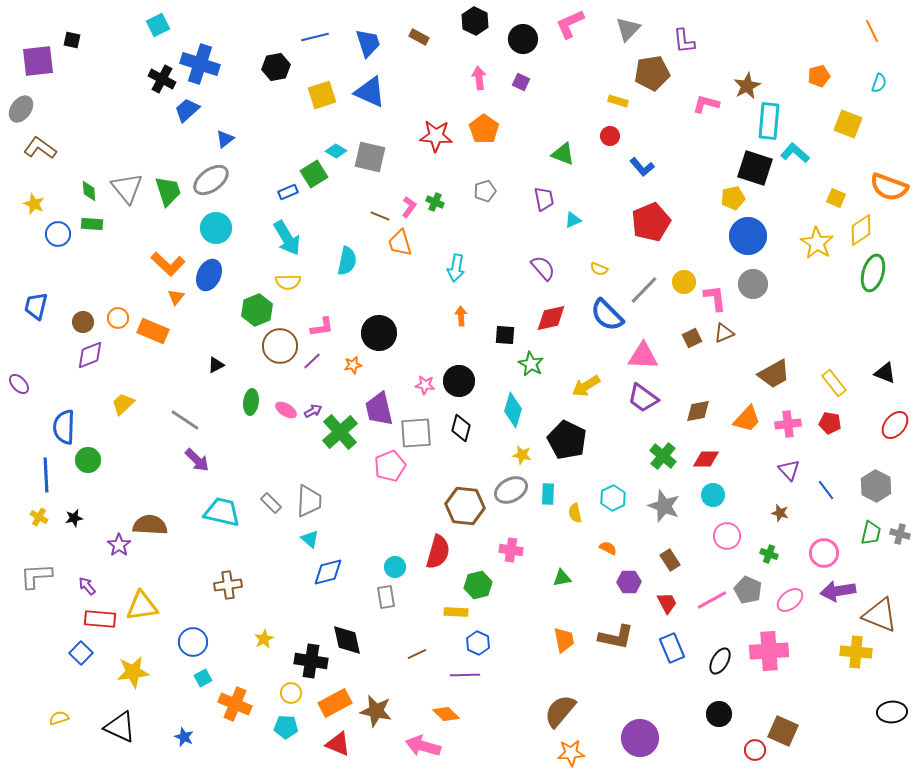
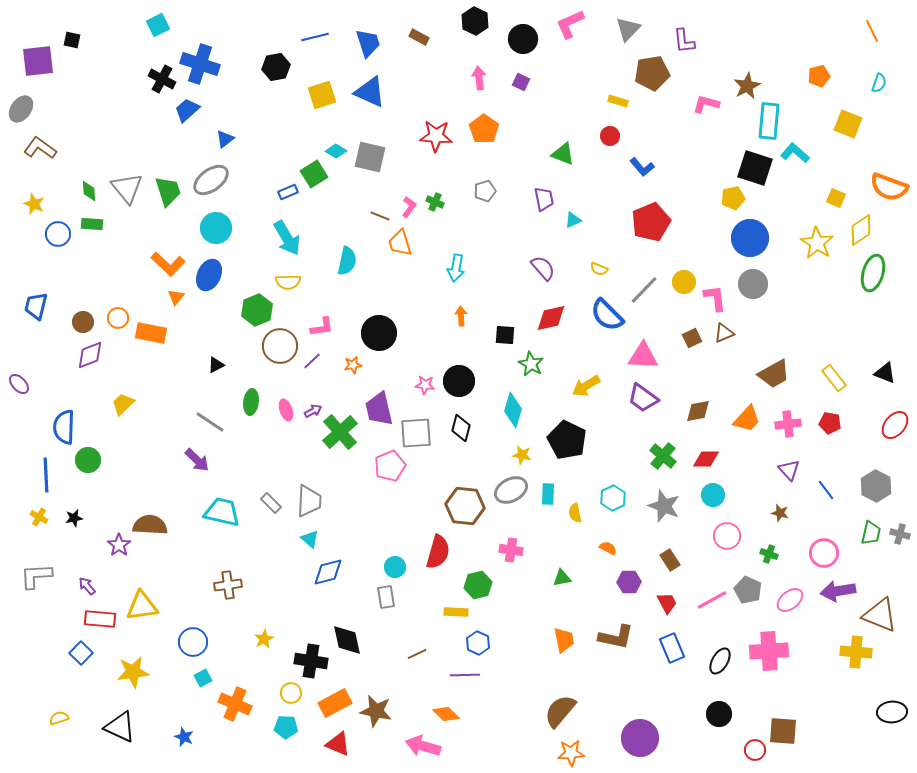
blue circle at (748, 236): moved 2 px right, 2 px down
orange rectangle at (153, 331): moved 2 px left, 2 px down; rotated 12 degrees counterclockwise
yellow rectangle at (834, 383): moved 5 px up
pink ellipse at (286, 410): rotated 40 degrees clockwise
gray line at (185, 420): moved 25 px right, 2 px down
brown square at (783, 731): rotated 20 degrees counterclockwise
